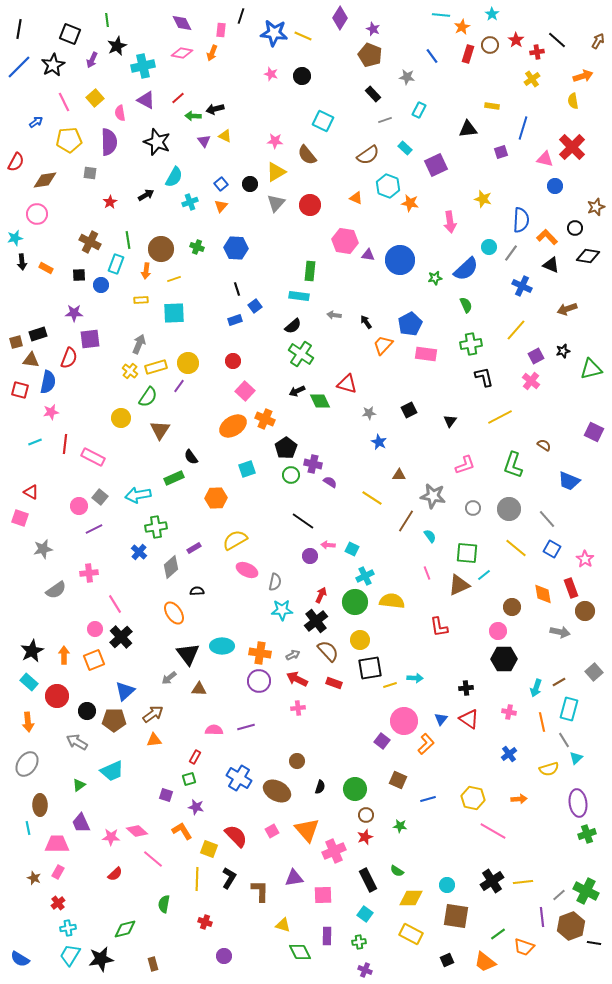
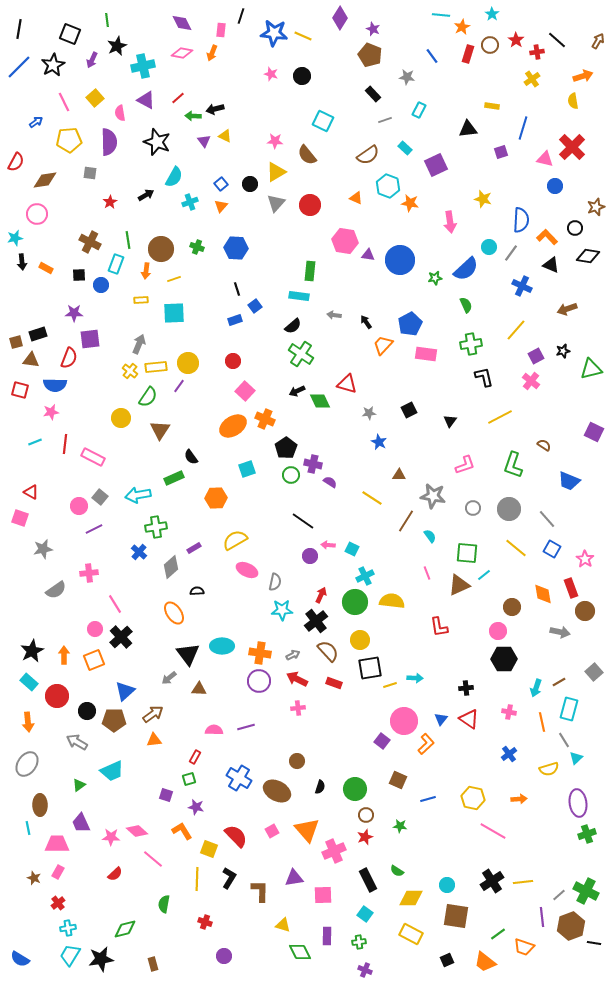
yellow rectangle at (156, 367): rotated 10 degrees clockwise
blue semicircle at (48, 382): moved 7 px right, 3 px down; rotated 80 degrees clockwise
